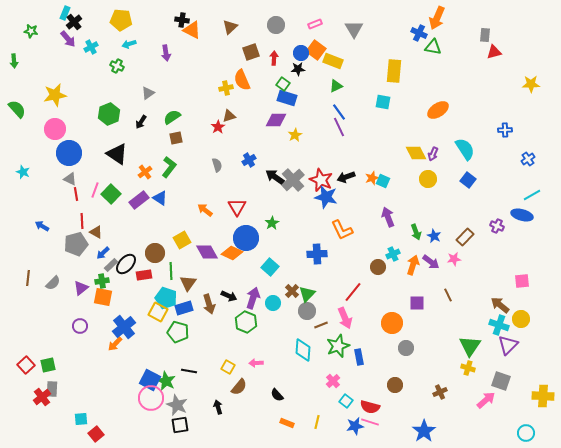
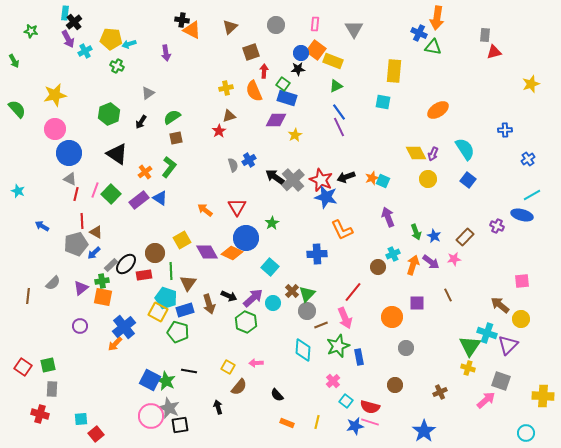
cyan rectangle at (65, 13): rotated 16 degrees counterclockwise
orange arrow at (437, 18): rotated 15 degrees counterclockwise
yellow pentagon at (121, 20): moved 10 px left, 19 px down
pink rectangle at (315, 24): rotated 64 degrees counterclockwise
purple arrow at (68, 39): rotated 12 degrees clockwise
cyan cross at (91, 47): moved 6 px left, 4 px down
red arrow at (274, 58): moved 10 px left, 13 px down
green arrow at (14, 61): rotated 24 degrees counterclockwise
orange semicircle at (242, 80): moved 12 px right, 11 px down
yellow star at (531, 84): rotated 18 degrees counterclockwise
red star at (218, 127): moved 1 px right, 4 px down
gray semicircle at (217, 165): moved 16 px right
cyan star at (23, 172): moved 5 px left, 19 px down
red line at (76, 194): rotated 24 degrees clockwise
blue arrow at (103, 253): moved 9 px left
brown line at (28, 278): moved 18 px down
purple arrow at (253, 298): rotated 30 degrees clockwise
blue rectangle at (184, 308): moved 1 px right, 2 px down
orange circle at (392, 323): moved 6 px up
cyan cross at (499, 325): moved 12 px left, 8 px down
red square at (26, 365): moved 3 px left, 2 px down; rotated 12 degrees counterclockwise
red cross at (42, 397): moved 2 px left, 17 px down; rotated 36 degrees counterclockwise
pink circle at (151, 398): moved 18 px down
gray star at (177, 405): moved 8 px left, 3 px down
